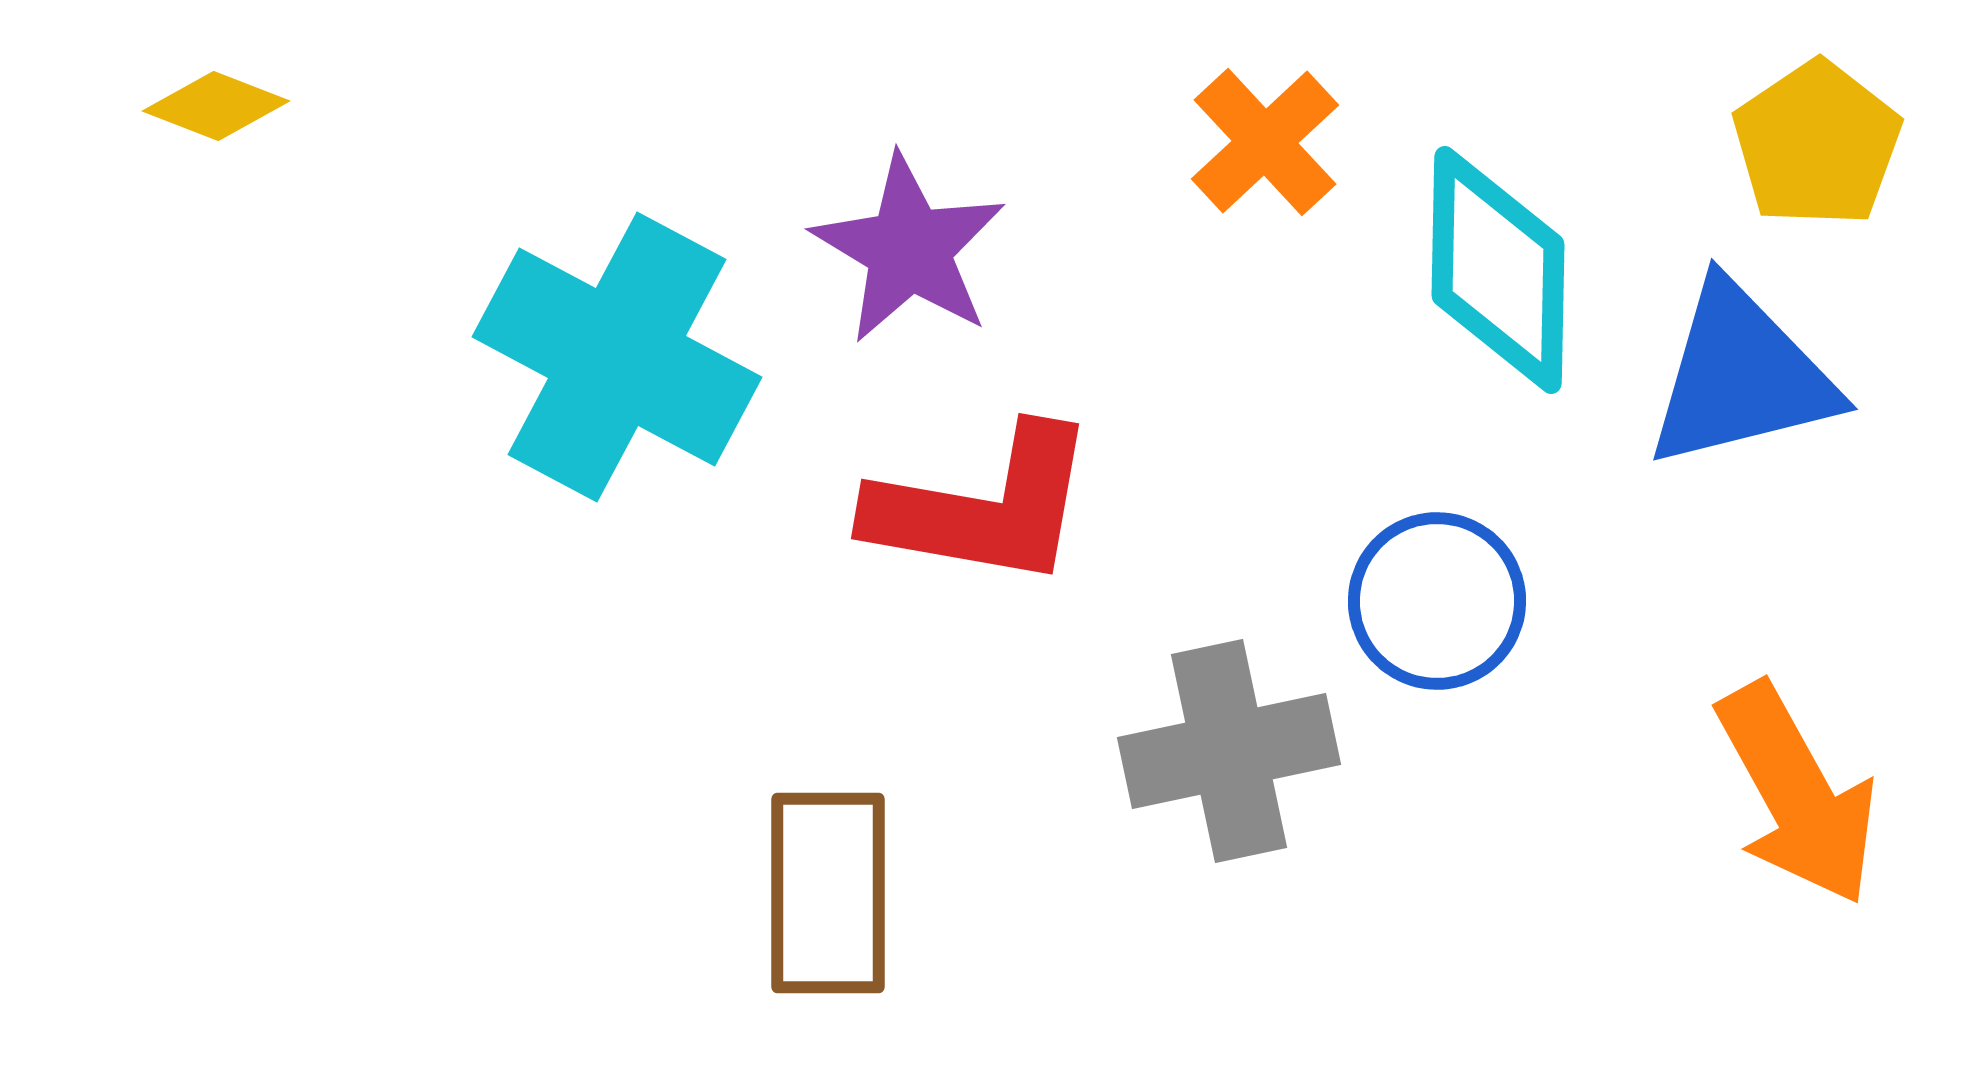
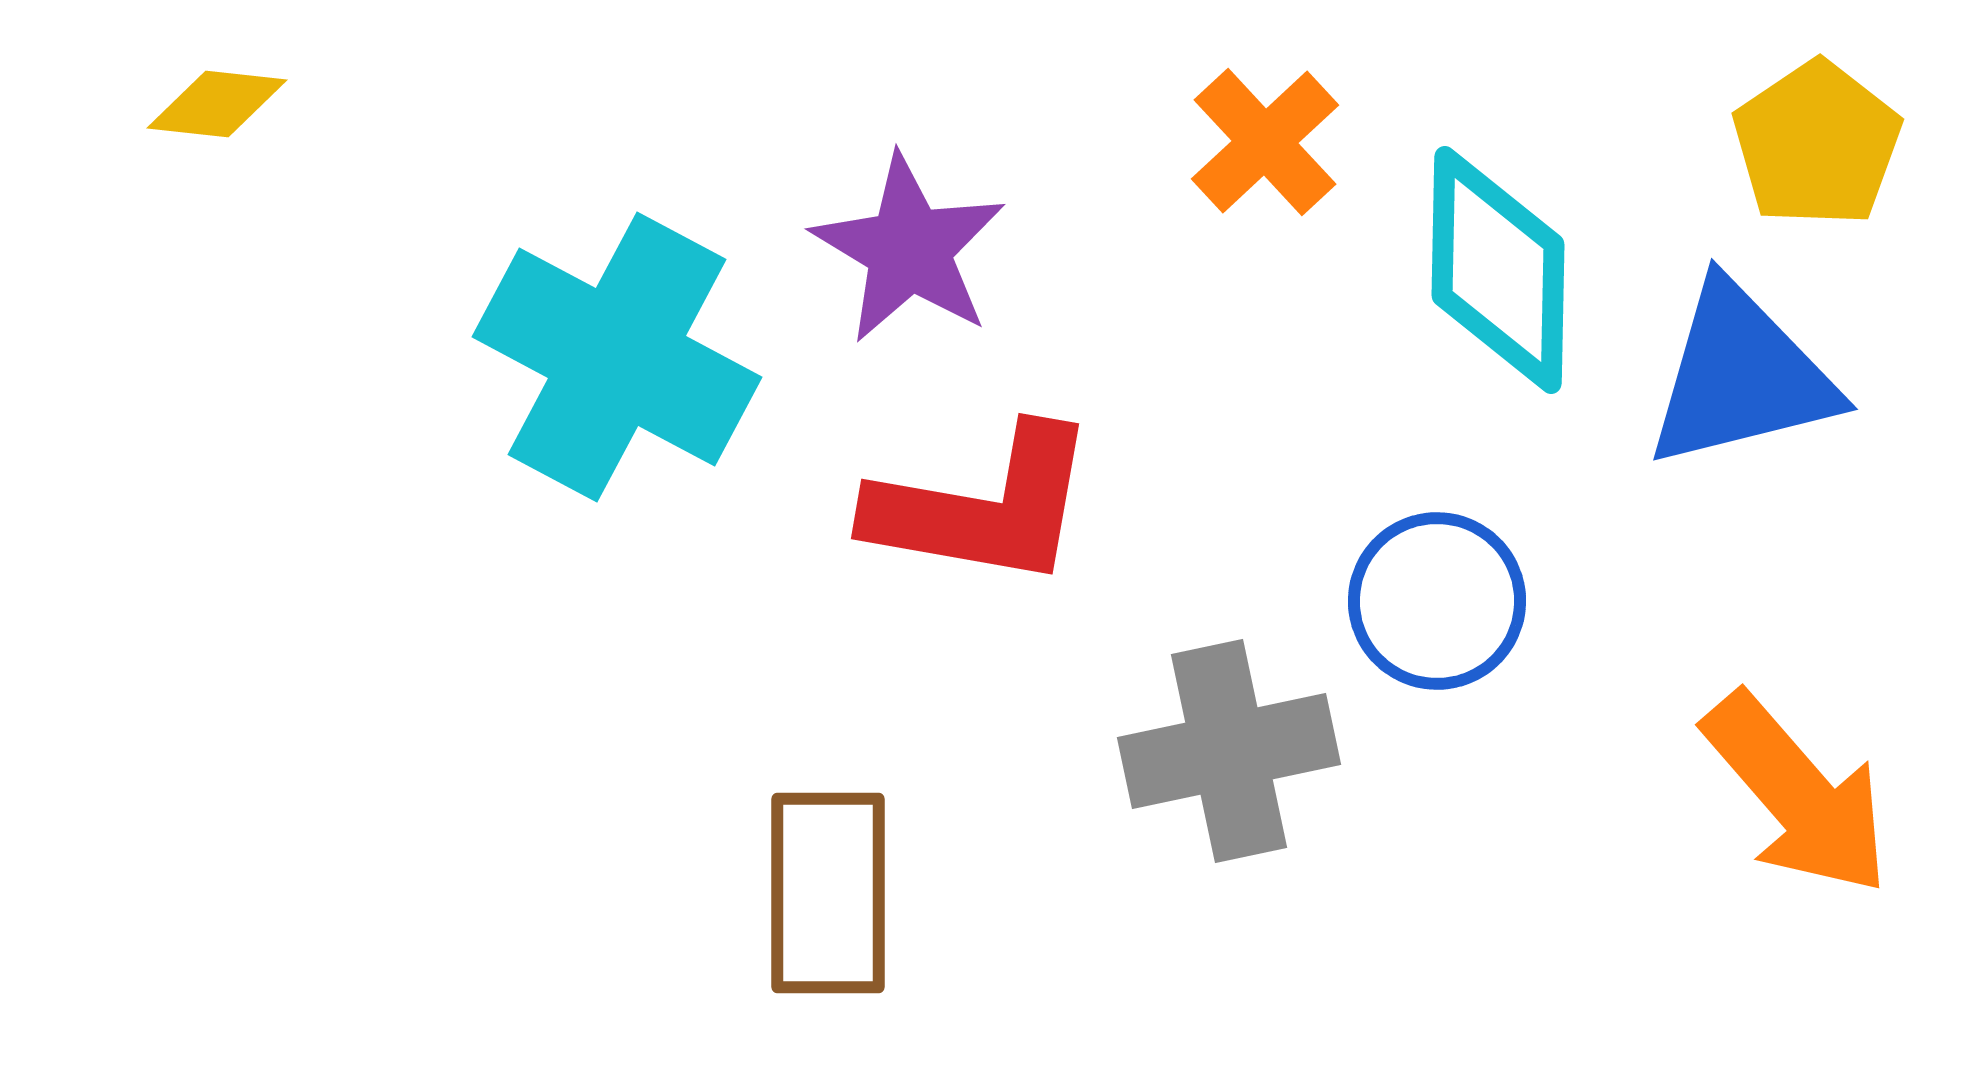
yellow diamond: moved 1 px right, 2 px up; rotated 15 degrees counterclockwise
orange arrow: rotated 12 degrees counterclockwise
